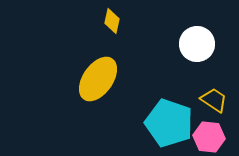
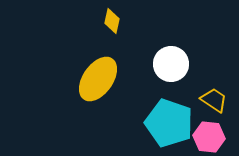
white circle: moved 26 px left, 20 px down
